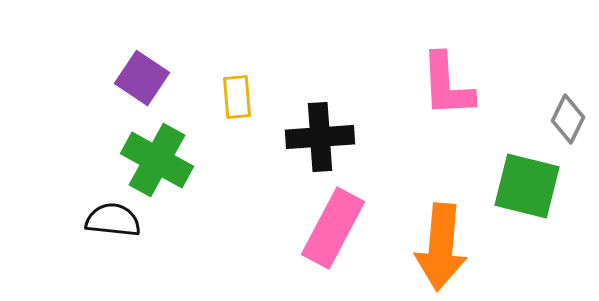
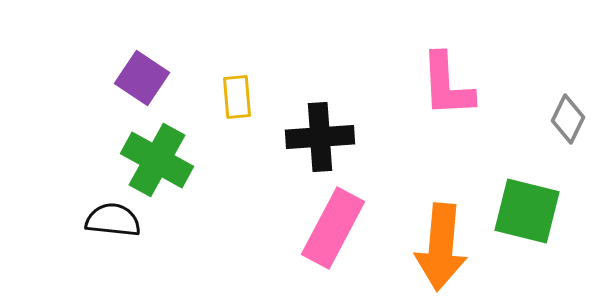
green square: moved 25 px down
